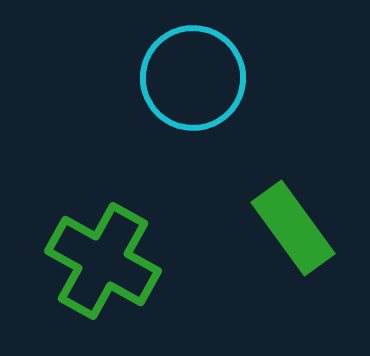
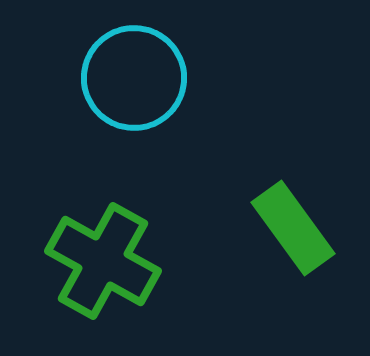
cyan circle: moved 59 px left
